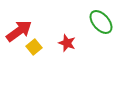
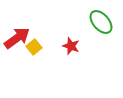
red arrow: moved 2 px left, 7 px down
red star: moved 4 px right, 3 px down
